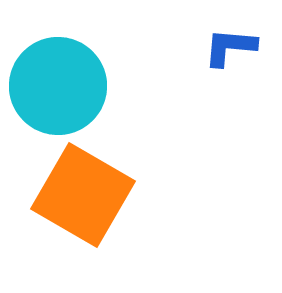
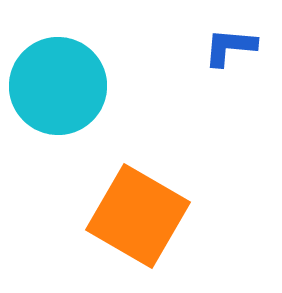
orange square: moved 55 px right, 21 px down
